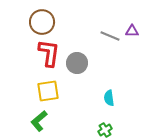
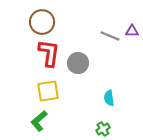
gray circle: moved 1 px right
green cross: moved 2 px left, 1 px up
